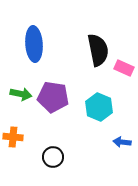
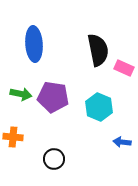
black circle: moved 1 px right, 2 px down
